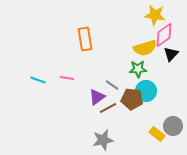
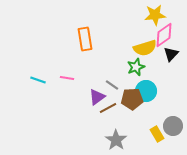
yellow star: rotated 15 degrees counterclockwise
green star: moved 2 px left, 2 px up; rotated 18 degrees counterclockwise
brown pentagon: rotated 10 degrees counterclockwise
yellow rectangle: rotated 21 degrees clockwise
gray star: moved 13 px right; rotated 25 degrees counterclockwise
